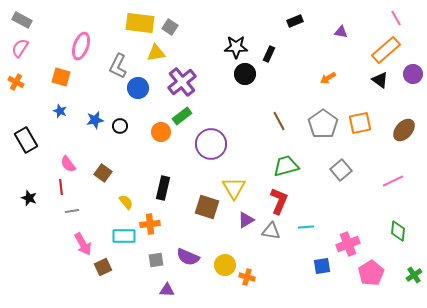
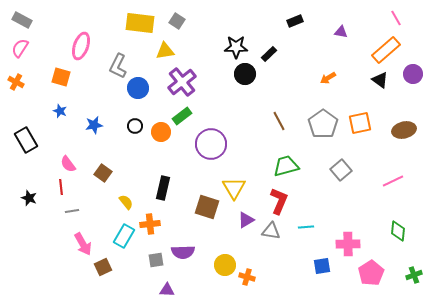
gray square at (170, 27): moved 7 px right, 6 px up
yellow triangle at (156, 53): moved 9 px right, 2 px up
black rectangle at (269, 54): rotated 21 degrees clockwise
blue star at (95, 120): moved 1 px left, 5 px down
black circle at (120, 126): moved 15 px right
brown ellipse at (404, 130): rotated 35 degrees clockwise
cyan rectangle at (124, 236): rotated 60 degrees counterclockwise
pink cross at (348, 244): rotated 20 degrees clockwise
purple semicircle at (188, 257): moved 5 px left, 5 px up; rotated 25 degrees counterclockwise
green cross at (414, 275): rotated 14 degrees clockwise
